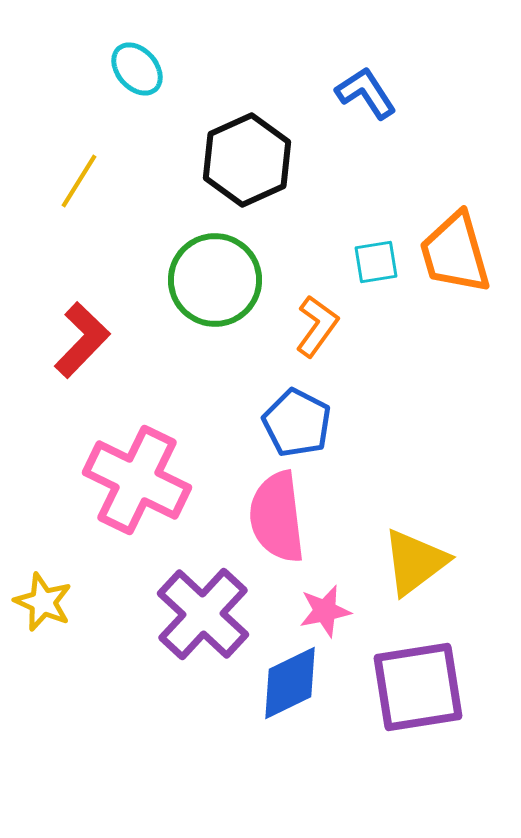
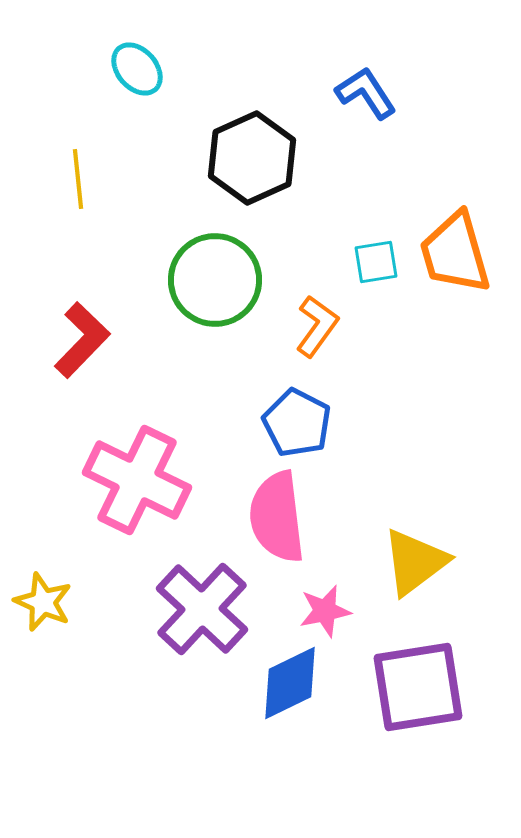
black hexagon: moved 5 px right, 2 px up
yellow line: moved 1 px left, 2 px up; rotated 38 degrees counterclockwise
purple cross: moved 1 px left, 5 px up
